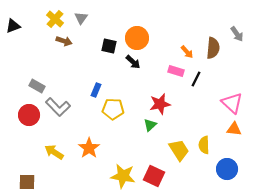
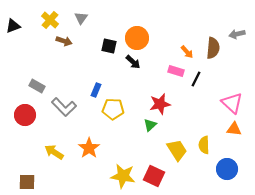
yellow cross: moved 5 px left, 1 px down
gray arrow: rotated 112 degrees clockwise
gray L-shape: moved 6 px right
red circle: moved 4 px left
yellow trapezoid: moved 2 px left
